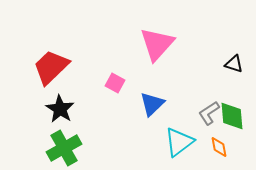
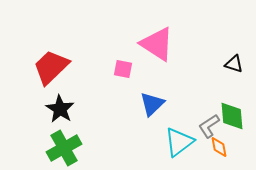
pink triangle: rotated 39 degrees counterclockwise
pink square: moved 8 px right, 14 px up; rotated 18 degrees counterclockwise
gray L-shape: moved 13 px down
